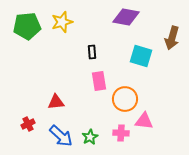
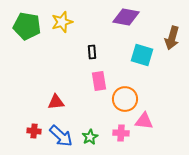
green pentagon: rotated 16 degrees clockwise
cyan square: moved 1 px right, 1 px up
red cross: moved 6 px right, 7 px down; rotated 32 degrees clockwise
